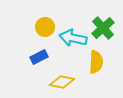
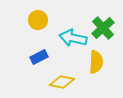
yellow circle: moved 7 px left, 7 px up
